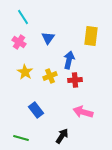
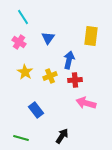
pink arrow: moved 3 px right, 9 px up
